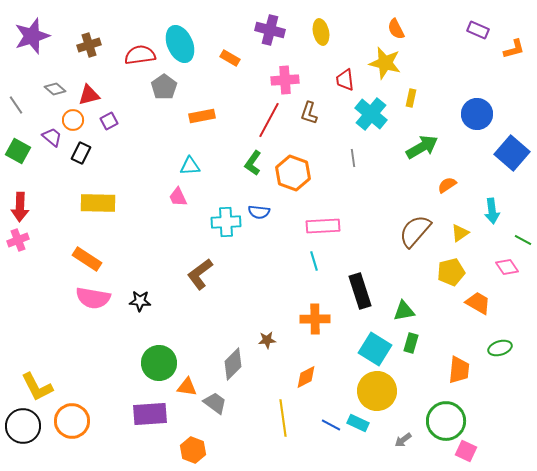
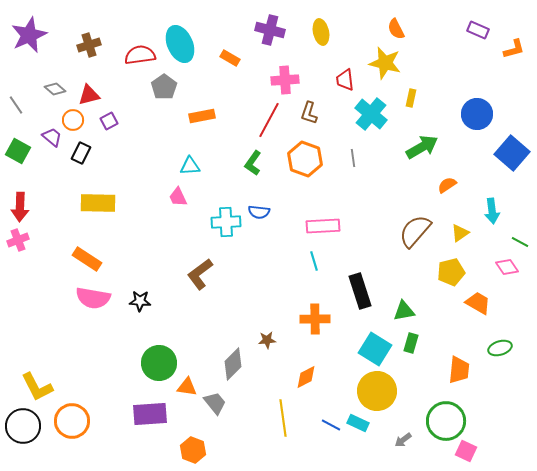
purple star at (32, 36): moved 3 px left, 1 px up; rotated 6 degrees counterclockwise
orange hexagon at (293, 173): moved 12 px right, 14 px up
green line at (523, 240): moved 3 px left, 2 px down
gray trapezoid at (215, 403): rotated 15 degrees clockwise
